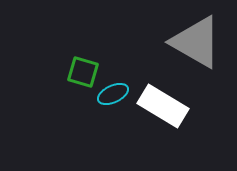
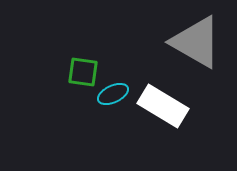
green square: rotated 8 degrees counterclockwise
